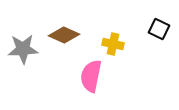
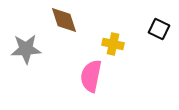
brown diamond: moved 15 px up; rotated 48 degrees clockwise
gray star: moved 3 px right
